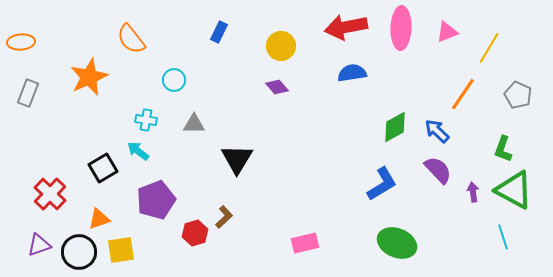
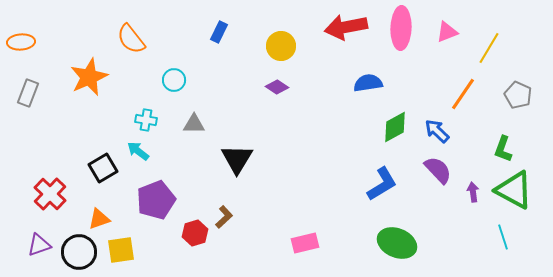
blue semicircle: moved 16 px right, 10 px down
purple diamond: rotated 15 degrees counterclockwise
